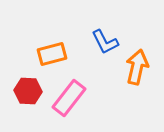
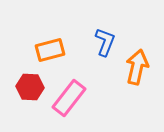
blue L-shape: rotated 132 degrees counterclockwise
orange rectangle: moved 2 px left, 4 px up
red hexagon: moved 2 px right, 4 px up
